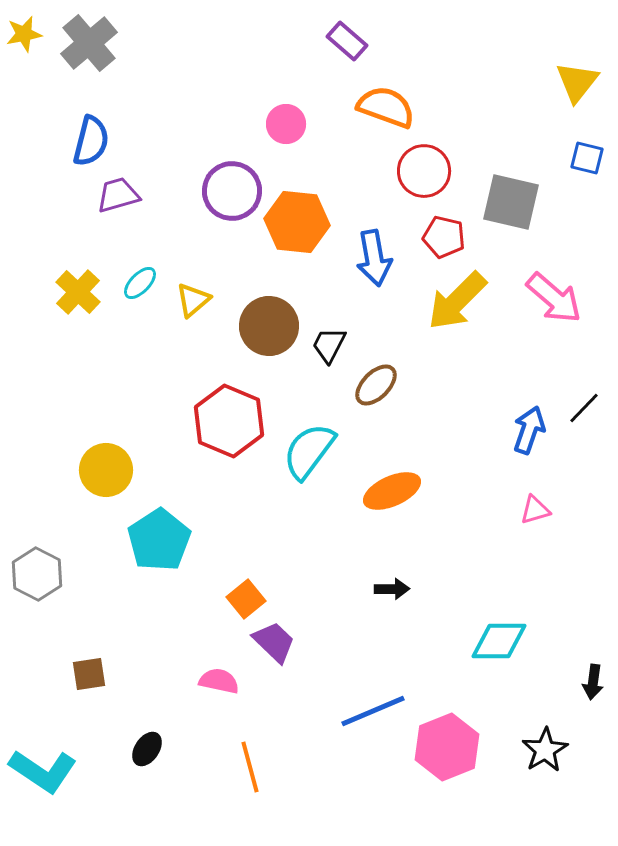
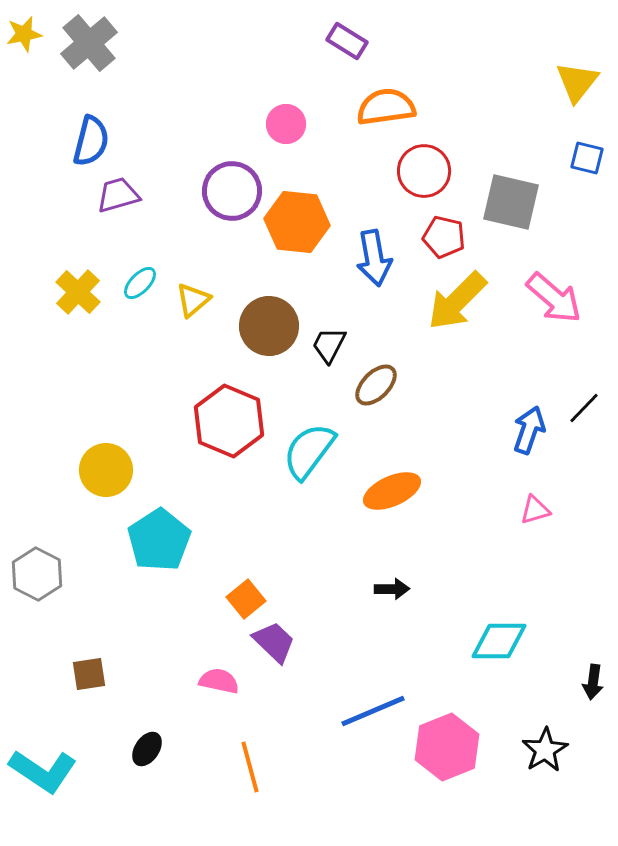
purple rectangle at (347, 41): rotated 9 degrees counterclockwise
orange semicircle at (386, 107): rotated 28 degrees counterclockwise
